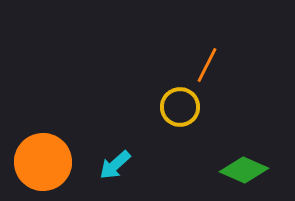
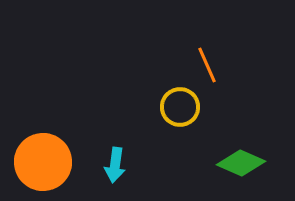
orange line: rotated 51 degrees counterclockwise
cyan arrow: rotated 40 degrees counterclockwise
green diamond: moved 3 px left, 7 px up
